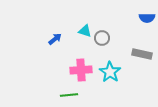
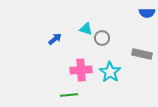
blue semicircle: moved 5 px up
cyan triangle: moved 1 px right, 2 px up
